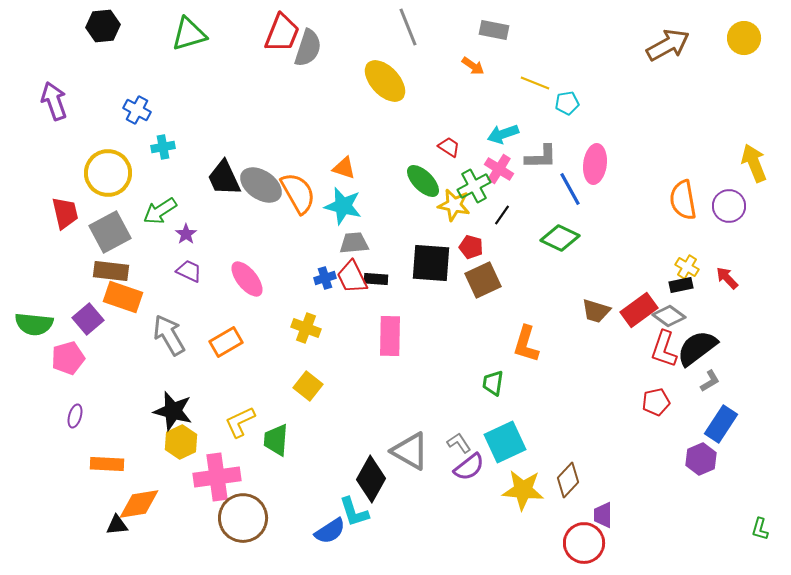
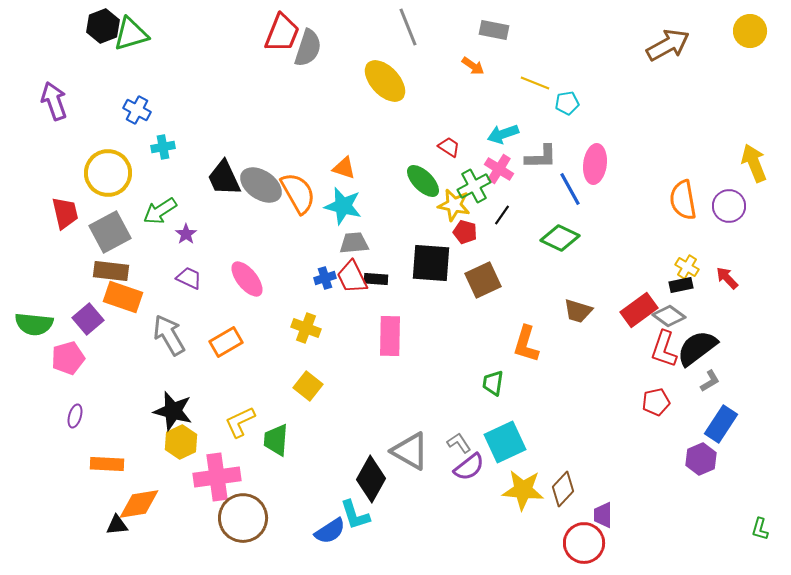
black hexagon at (103, 26): rotated 16 degrees counterclockwise
green triangle at (189, 34): moved 58 px left
yellow circle at (744, 38): moved 6 px right, 7 px up
red pentagon at (471, 247): moved 6 px left, 15 px up
purple trapezoid at (189, 271): moved 7 px down
brown trapezoid at (596, 311): moved 18 px left
brown diamond at (568, 480): moved 5 px left, 9 px down
cyan L-shape at (354, 512): moved 1 px right, 3 px down
